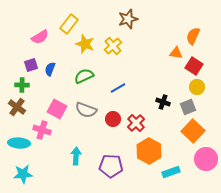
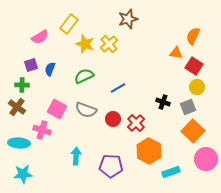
yellow cross: moved 4 px left, 2 px up
